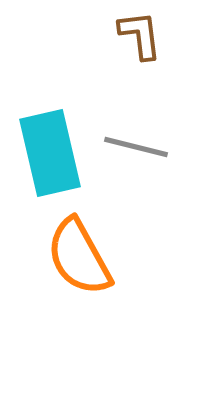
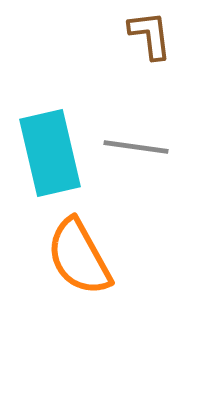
brown L-shape: moved 10 px right
gray line: rotated 6 degrees counterclockwise
